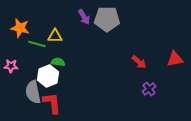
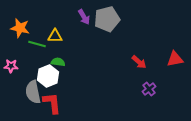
gray pentagon: rotated 15 degrees counterclockwise
